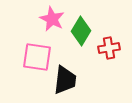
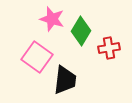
pink star: rotated 10 degrees counterclockwise
pink square: rotated 28 degrees clockwise
